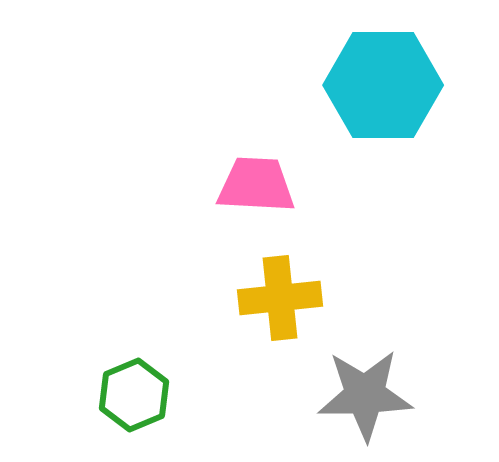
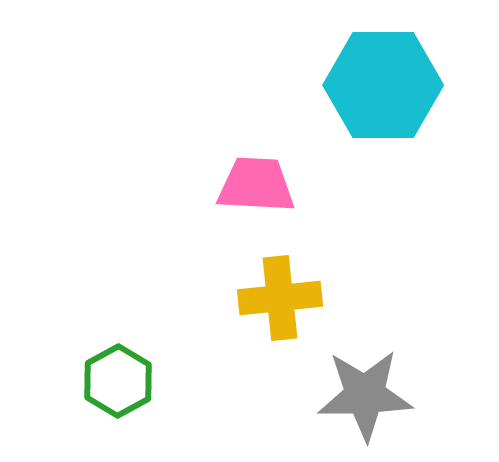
green hexagon: moved 16 px left, 14 px up; rotated 6 degrees counterclockwise
